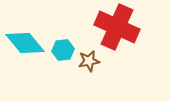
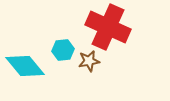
red cross: moved 9 px left
cyan diamond: moved 23 px down
